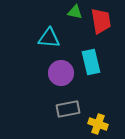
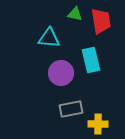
green triangle: moved 2 px down
cyan rectangle: moved 2 px up
gray rectangle: moved 3 px right
yellow cross: rotated 18 degrees counterclockwise
